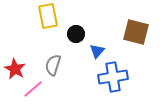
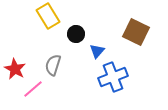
yellow rectangle: rotated 20 degrees counterclockwise
brown square: rotated 12 degrees clockwise
blue cross: rotated 12 degrees counterclockwise
